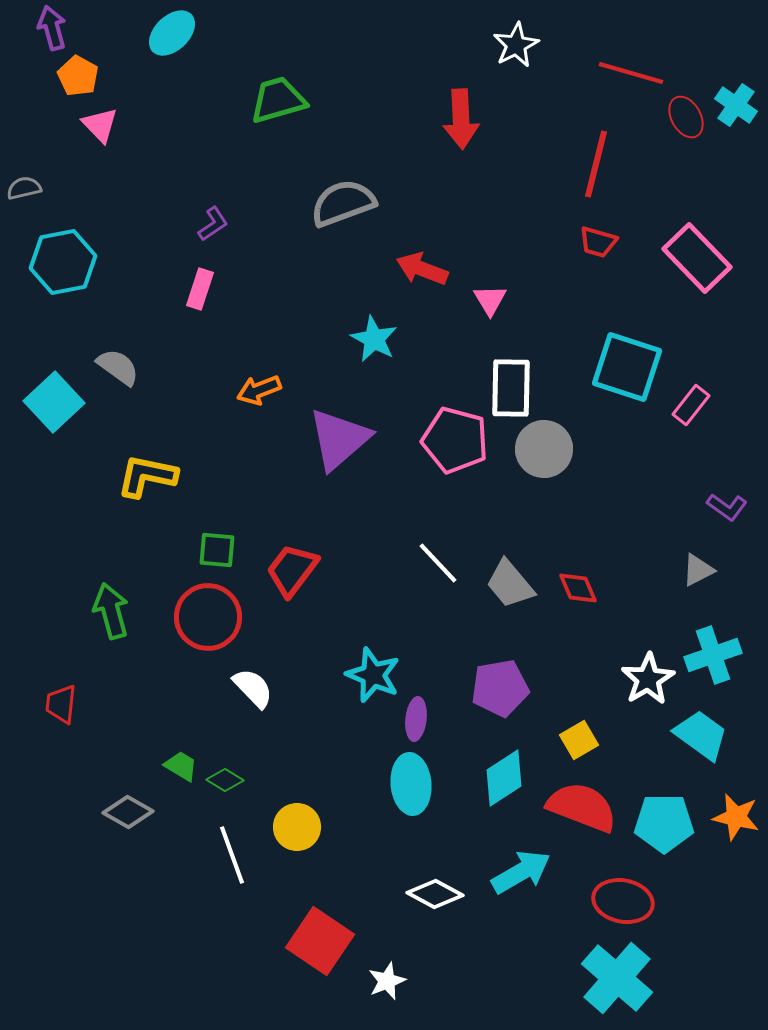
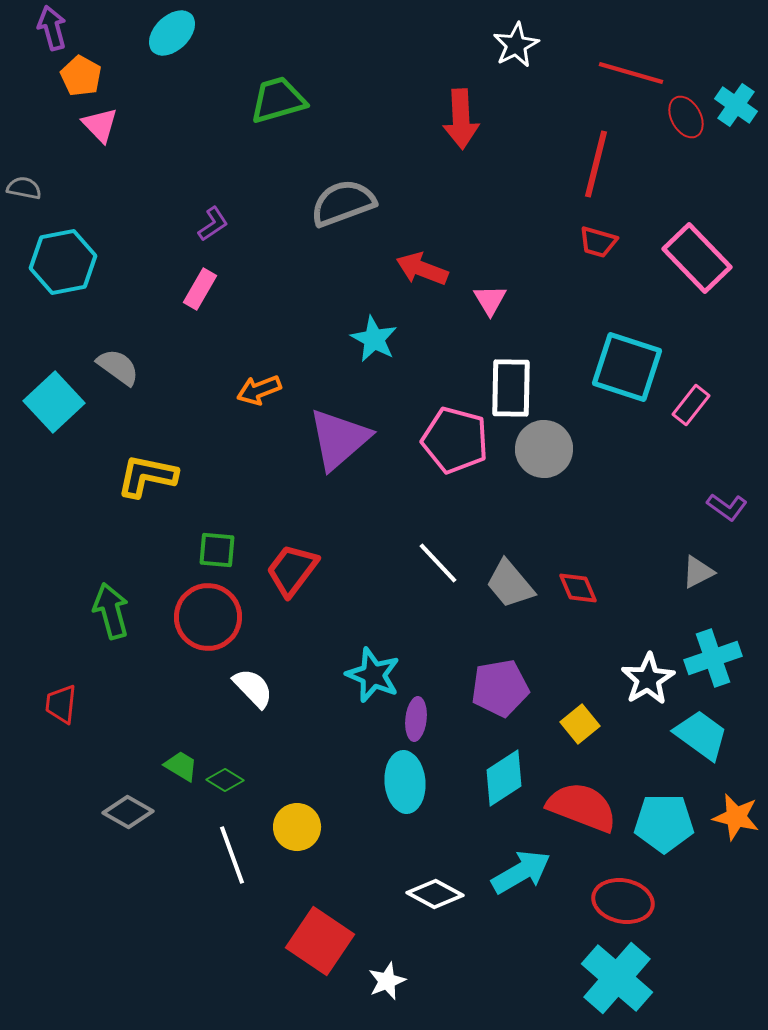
orange pentagon at (78, 76): moved 3 px right
gray semicircle at (24, 188): rotated 24 degrees clockwise
pink rectangle at (200, 289): rotated 12 degrees clockwise
gray triangle at (698, 570): moved 2 px down
cyan cross at (713, 655): moved 3 px down
yellow square at (579, 740): moved 1 px right, 16 px up; rotated 9 degrees counterclockwise
cyan ellipse at (411, 784): moved 6 px left, 2 px up
